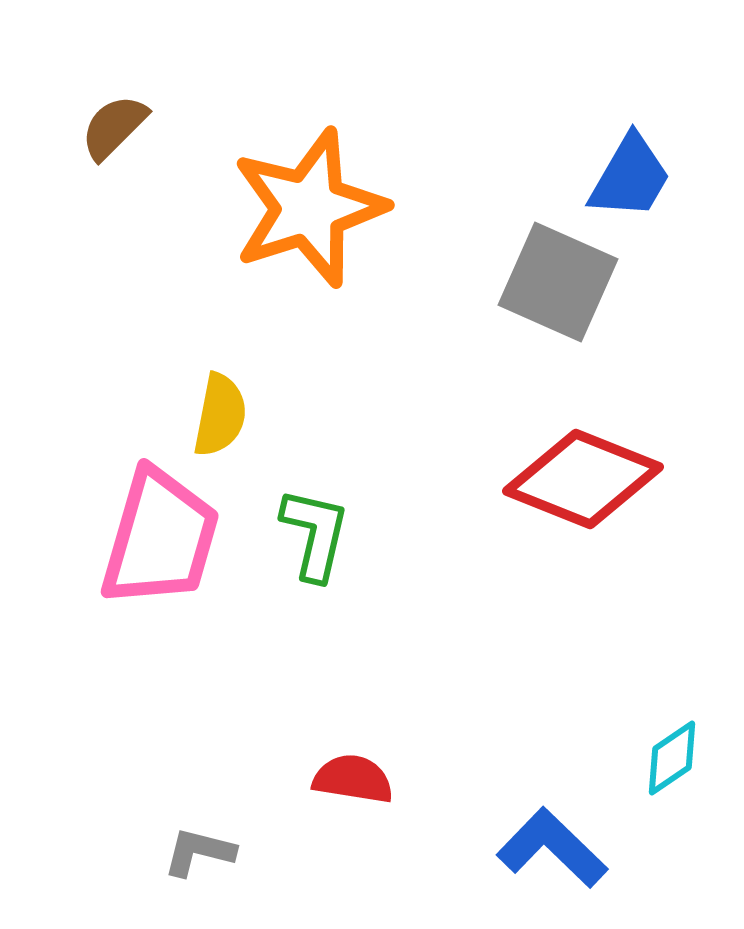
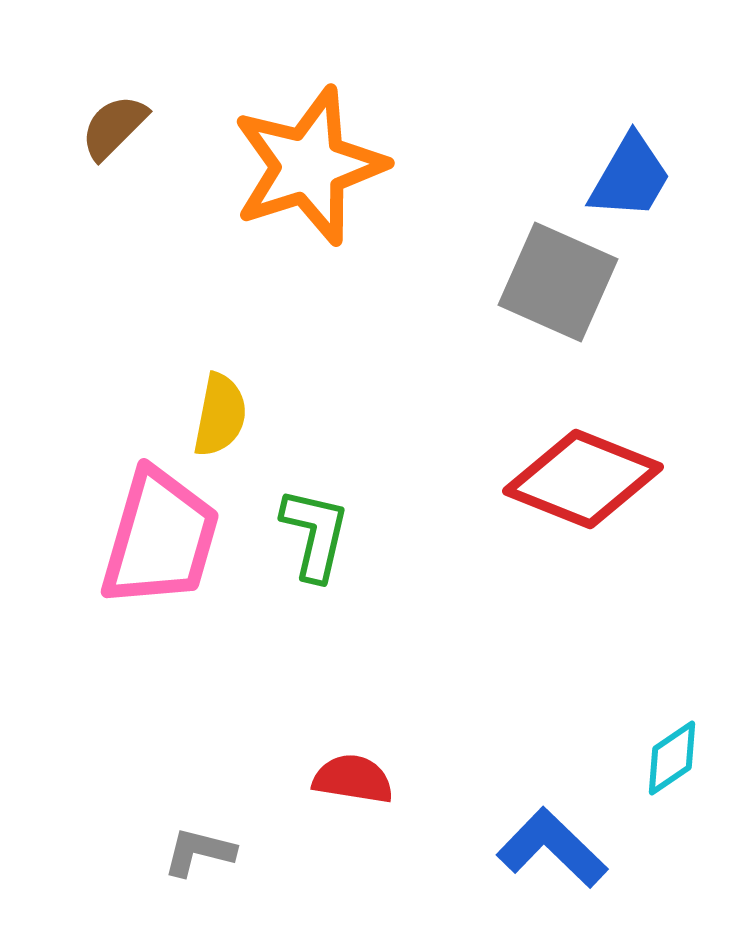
orange star: moved 42 px up
